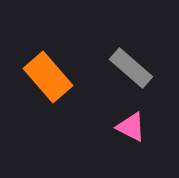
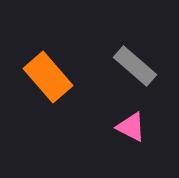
gray rectangle: moved 4 px right, 2 px up
